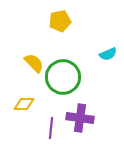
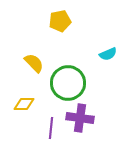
green circle: moved 5 px right, 6 px down
